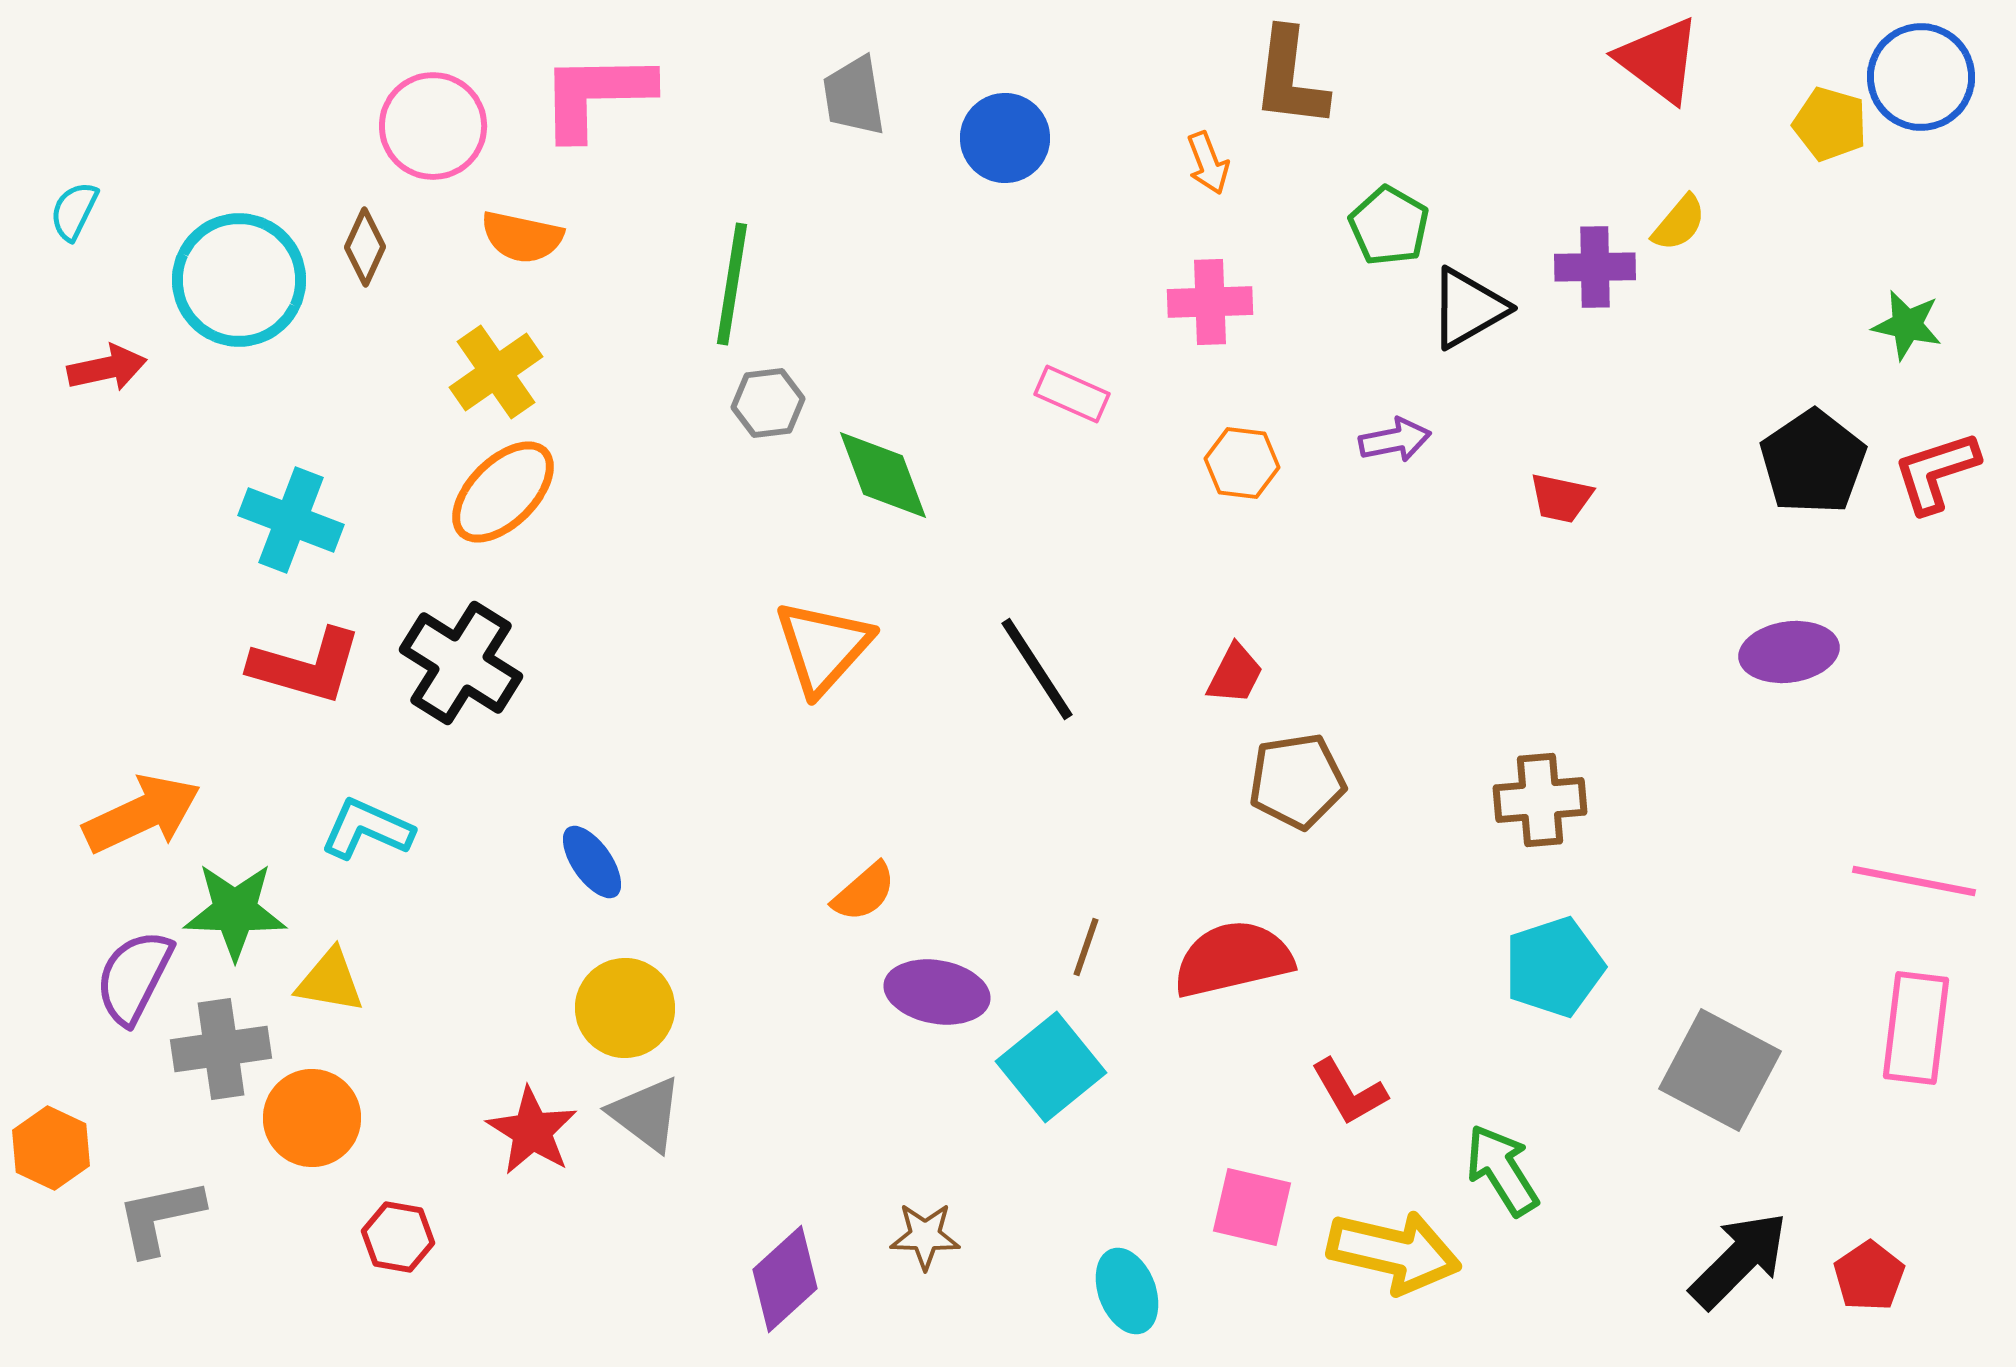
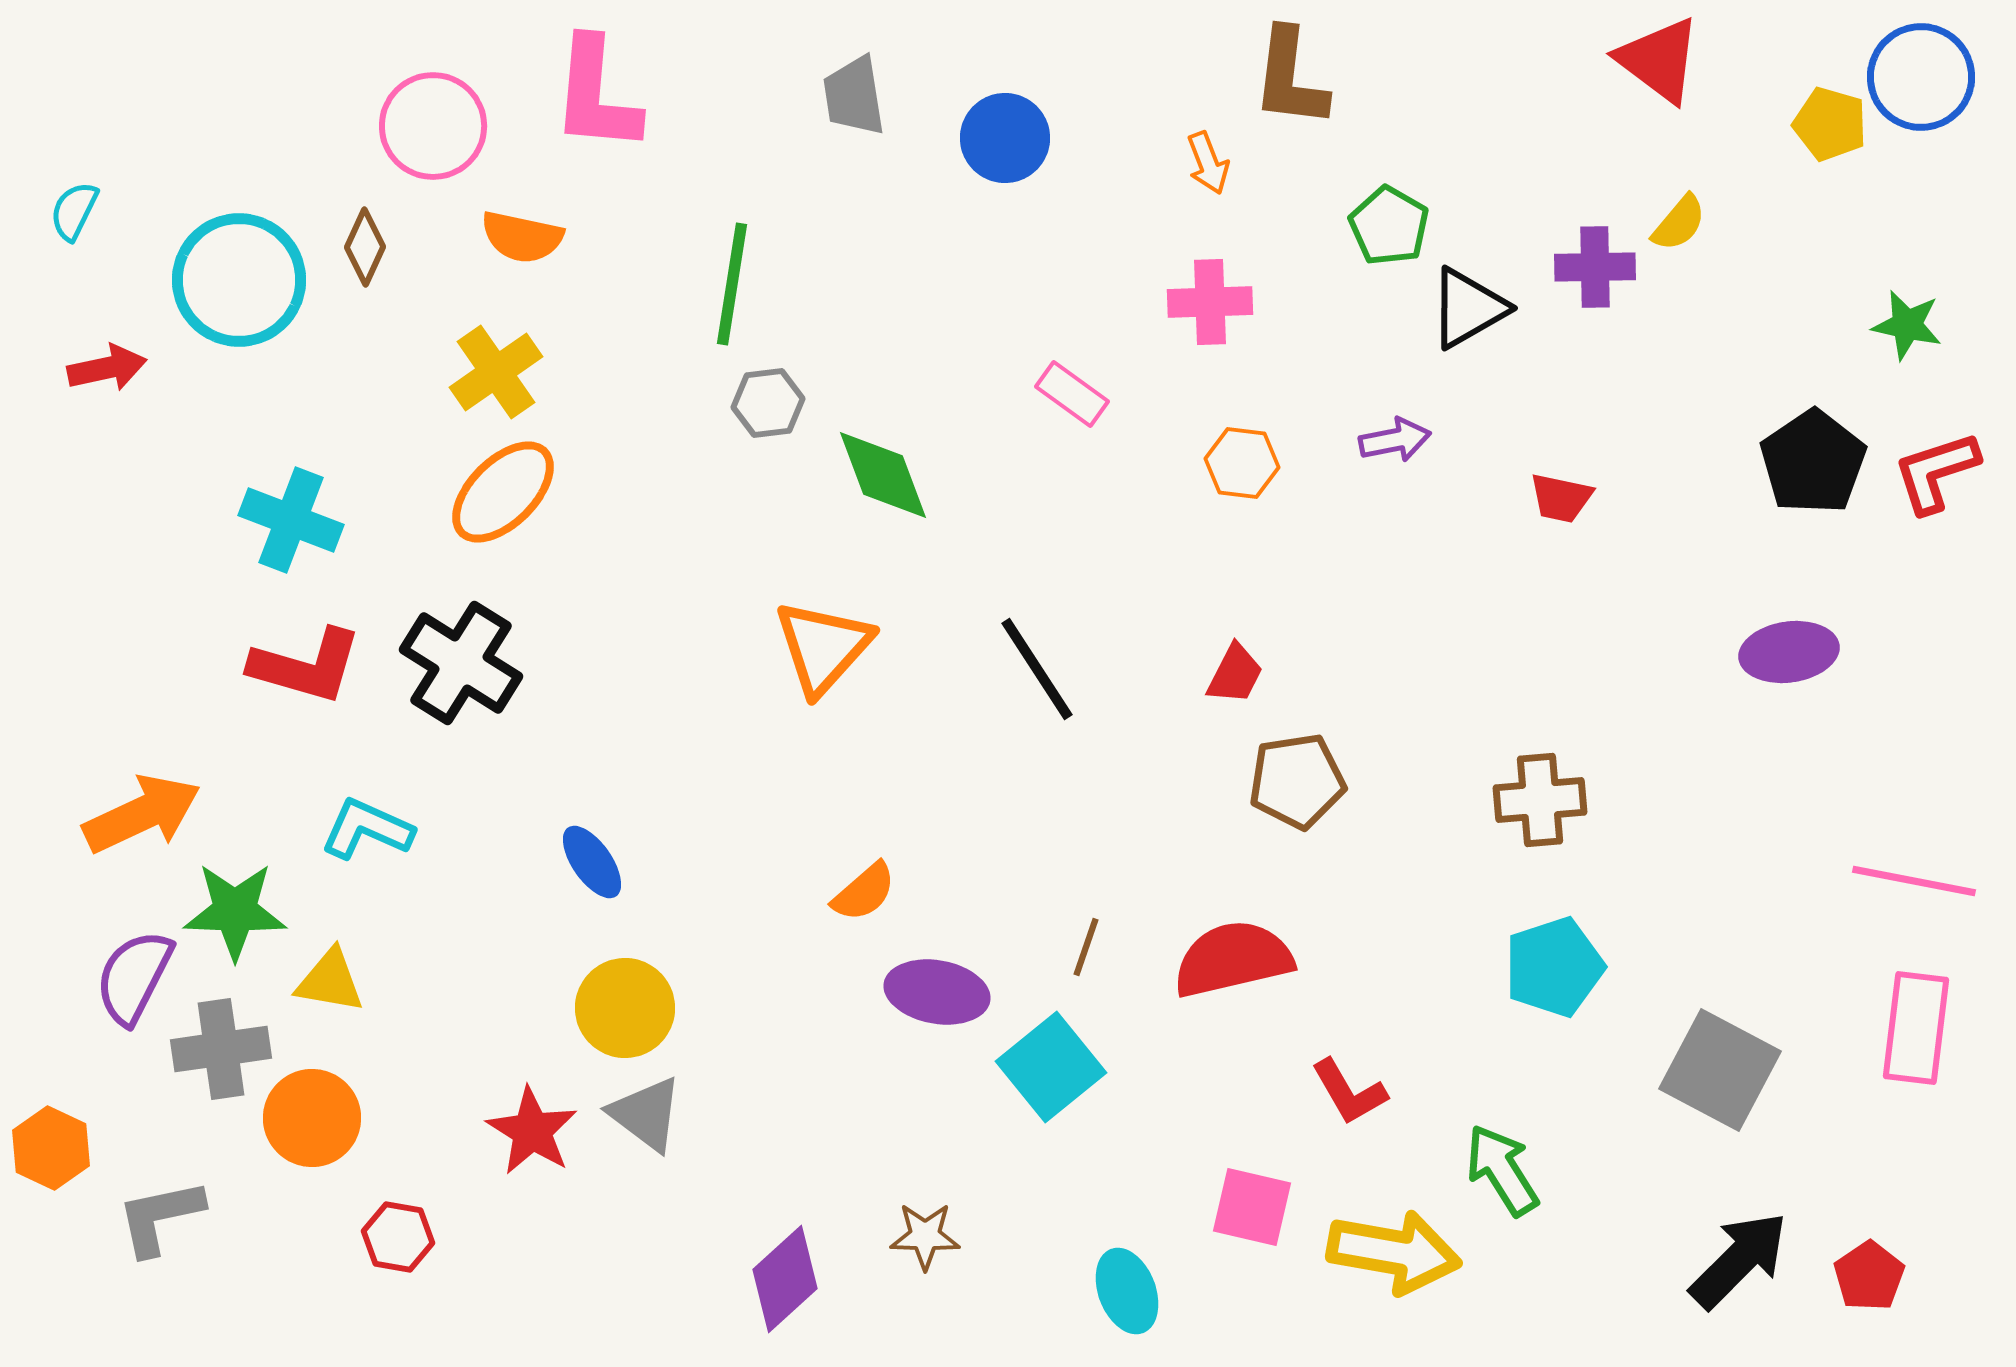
pink L-shape at (596, 95): rotated 84 degrees counterclockwise
pink rectangle at (1072, 394): rotated 12 degrees clockwise
yellow arrow at (1394, 1252): rotated 3 degrees counterclockwise
